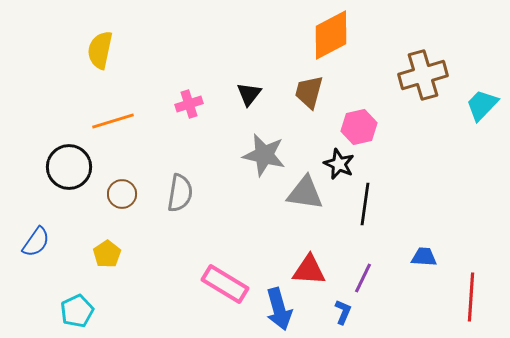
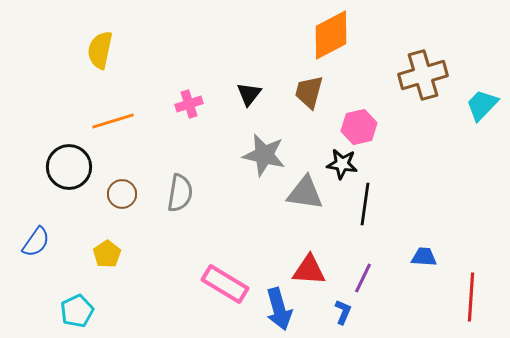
black star: moved 3 px right; rotated 16 degrees counterclockwise
